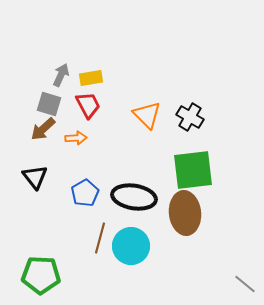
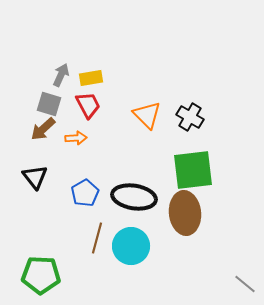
brown line: moved 3 px left
